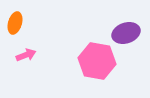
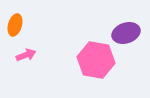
orange ellipse: moved 2 px down
pink hexagon: moved 1 px left, 1 px up
